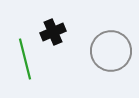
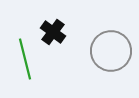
black cross: rotated 30 degrees counterclockwise
